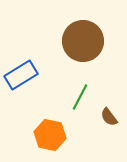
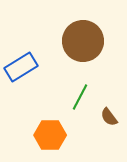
blue rectangle: moved 8 px up
orange hexagon: rotated 12 degrees counterclockwise
